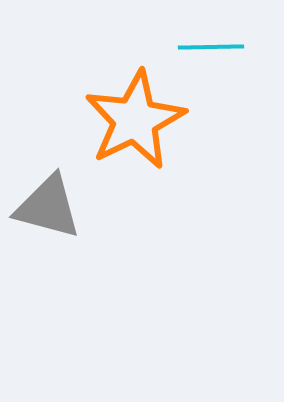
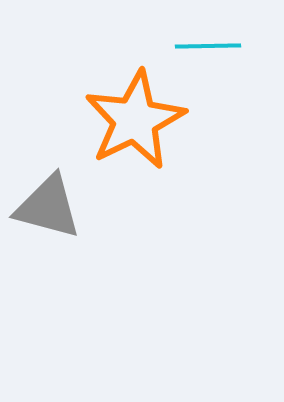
cyan line: moved 3 px left, 1 px up
